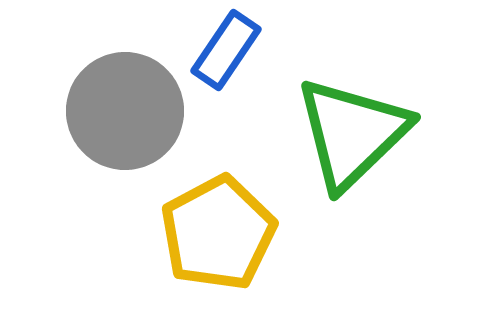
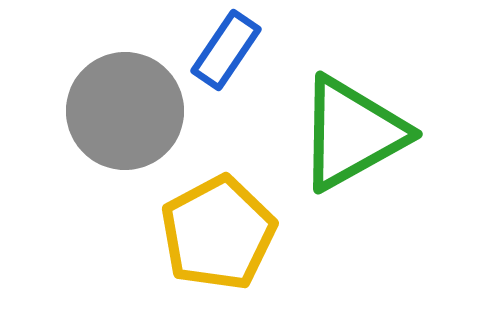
green triangle: rotated 15 degrees clockwise
